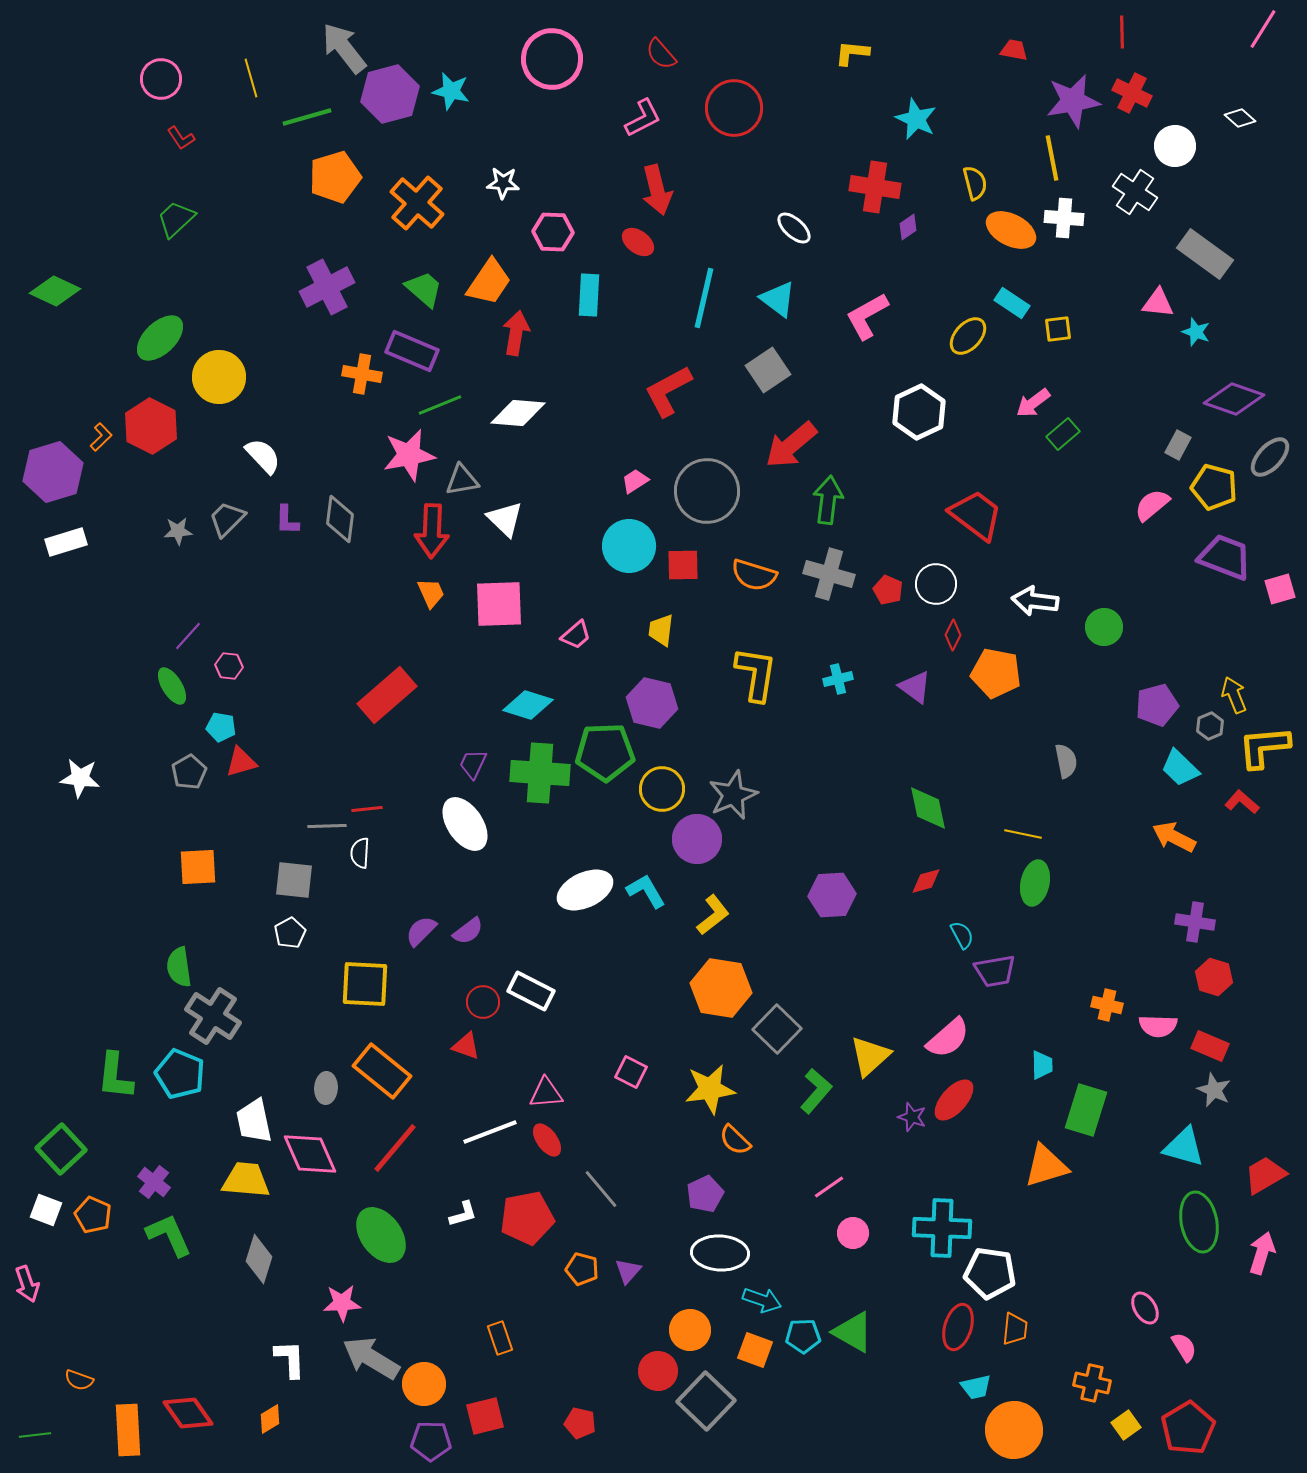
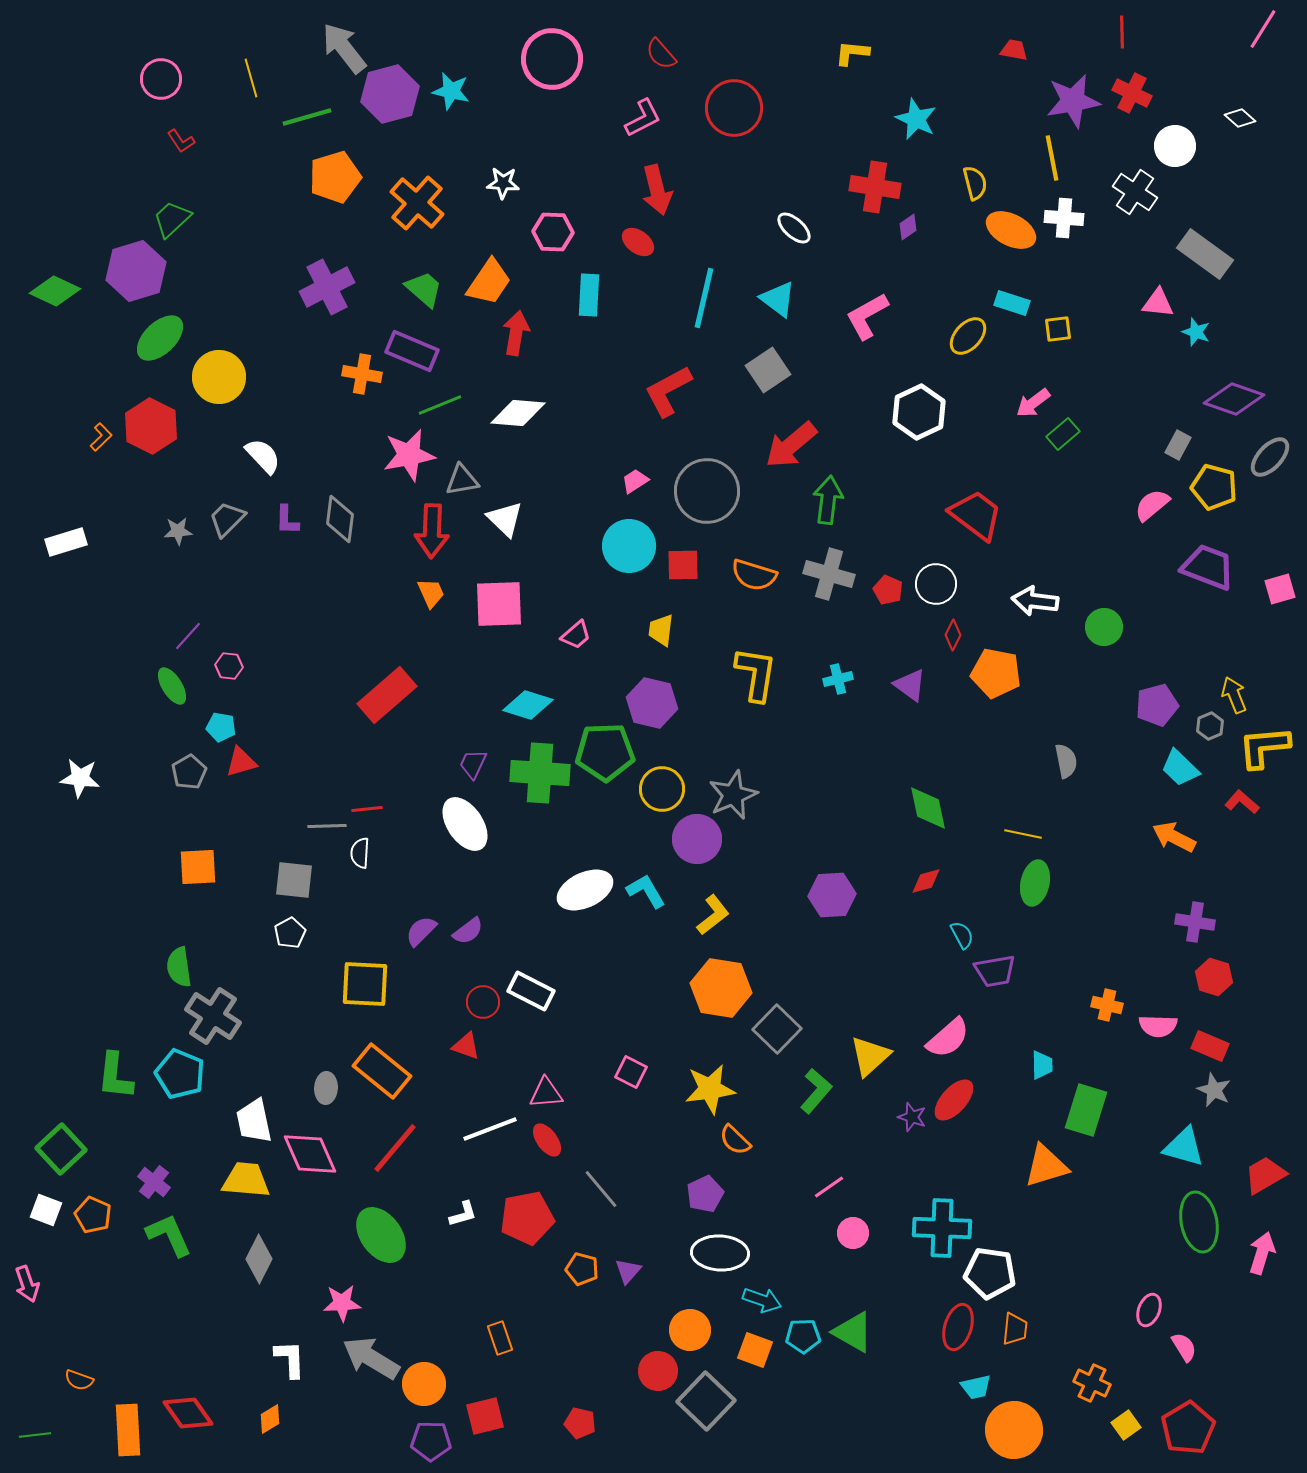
red L-shape at (181, 138): moved 3 px down
green trapezoid at (176, 219): moved 4 px left
cyan rectangle at (1012, 303): rotated 16 degrees counterclockwise
purple hexagon at (53, 472): moved 83 px right, 201 px up
purple trapezoid at (1225, 557): moved 17 px left, 10 px down
purple triangle at (915, 687): moved 5 px left, 2 px up
white line at (490, 1132): moved 3 px up
gray diamond at (259, 1259): rotated 9 degrees clockwise
pink ellipse at (1145, 1308): moved 4 px right, 2 px down; rotated 52 degrees clockwise
orange cross at (1092, 1383): rotated 12 degrees clockwise
